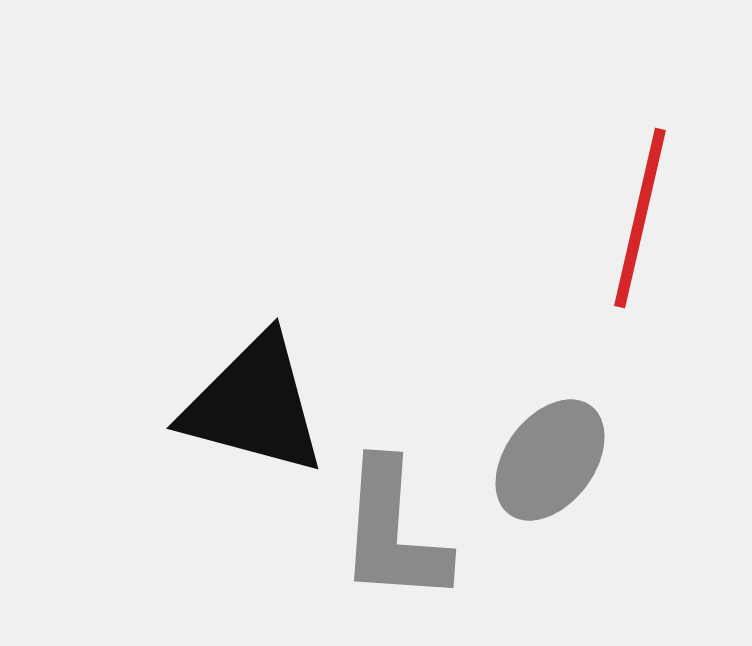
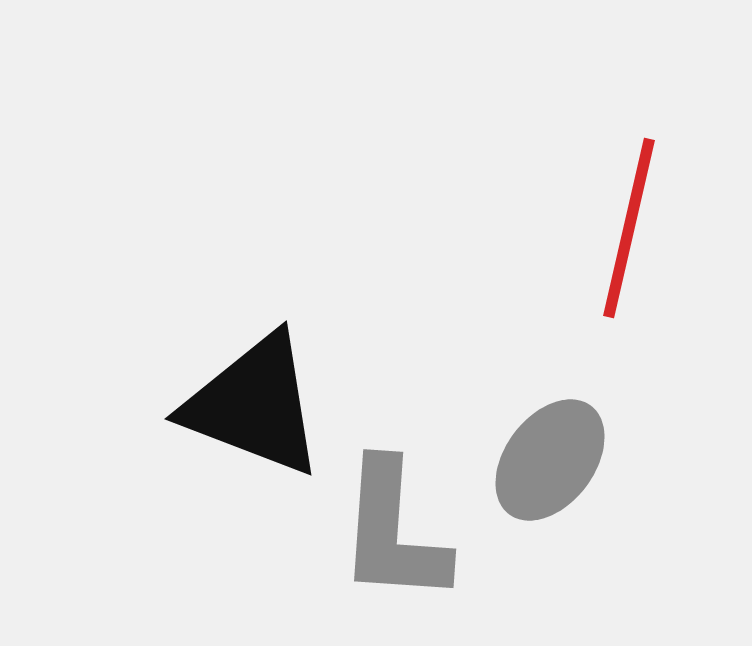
red line: moved 11 px left, 10 px down
black triangle: rotated 6 degrees clockwise
